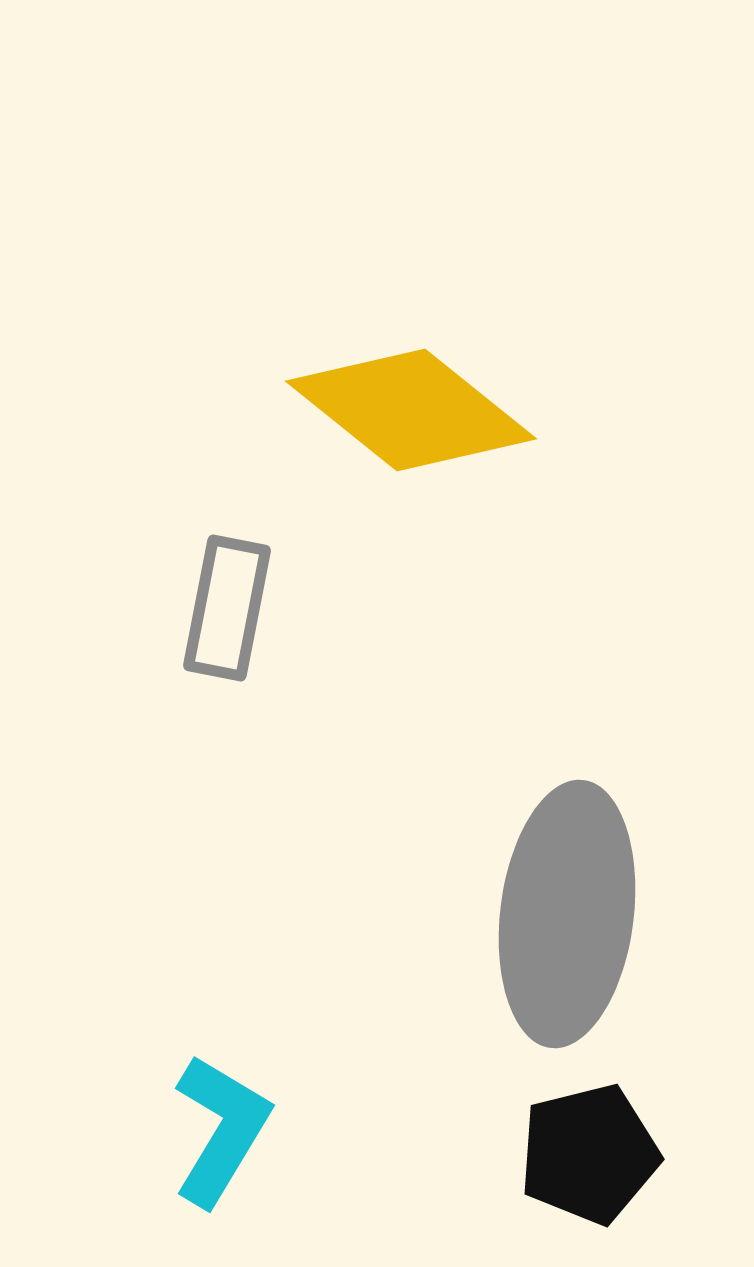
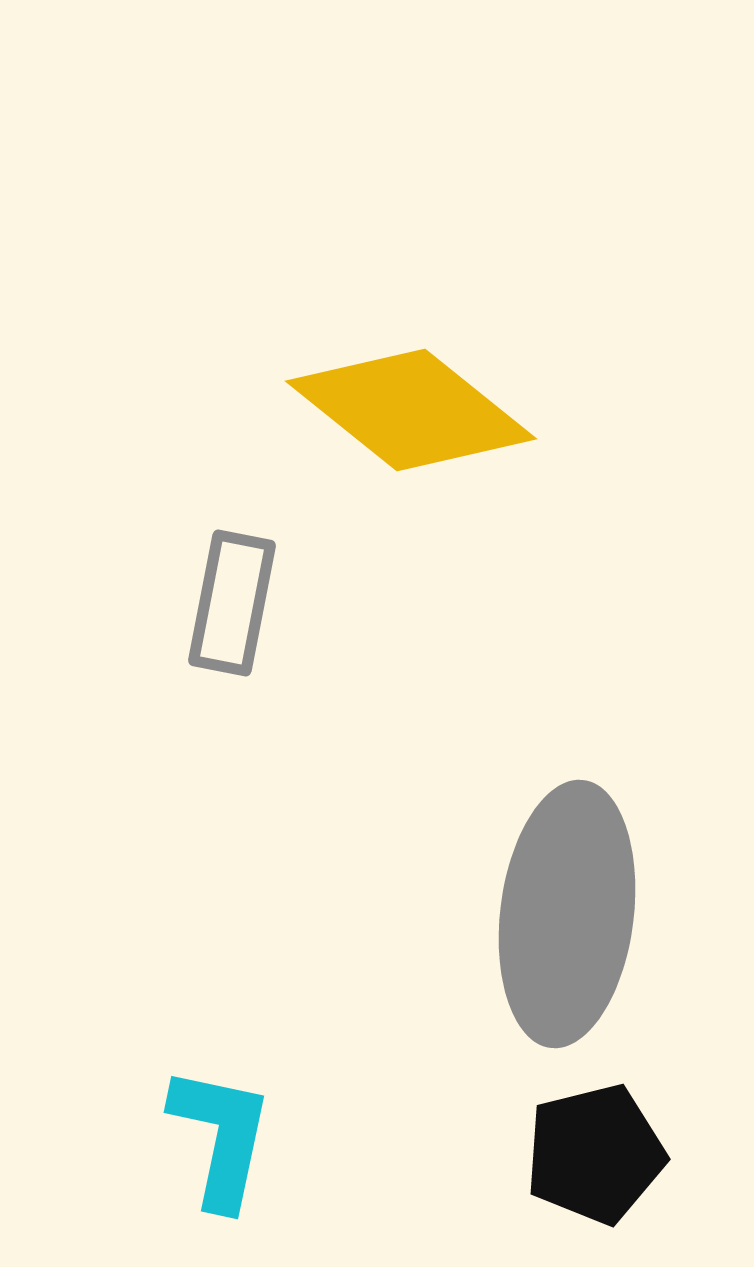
gray rectangle: moved 5 px right, 5 px up
cyan L-shape: moved 7 px down; rotated 19 degrees counterclockwise
black pentagon: moved 6 px right
